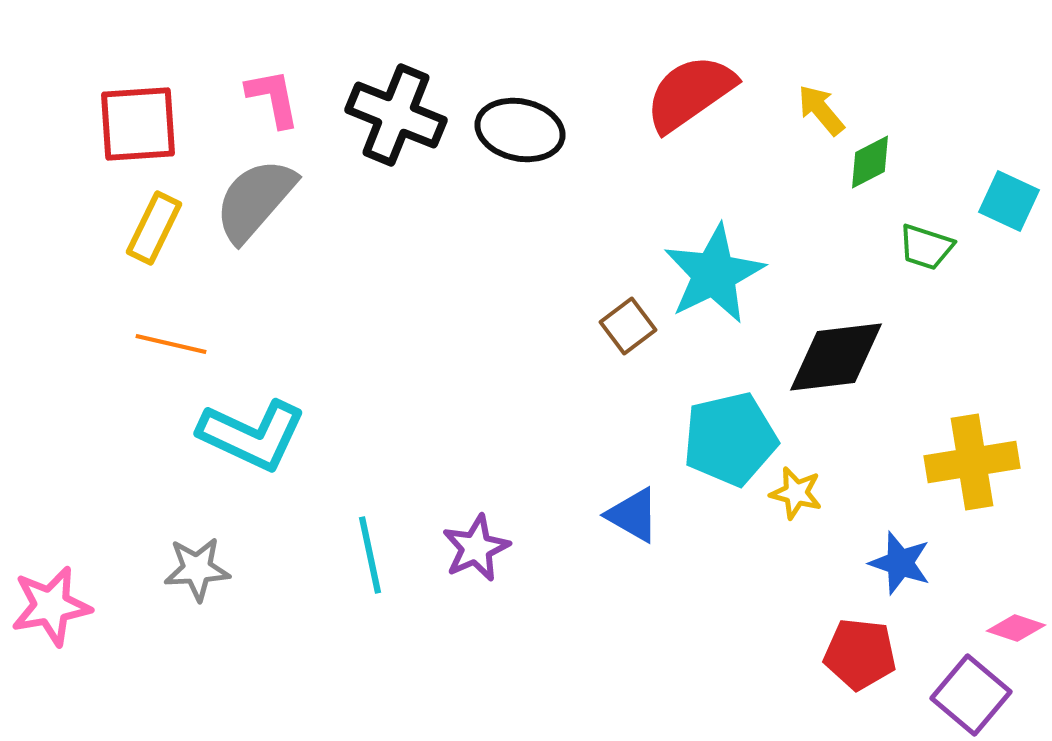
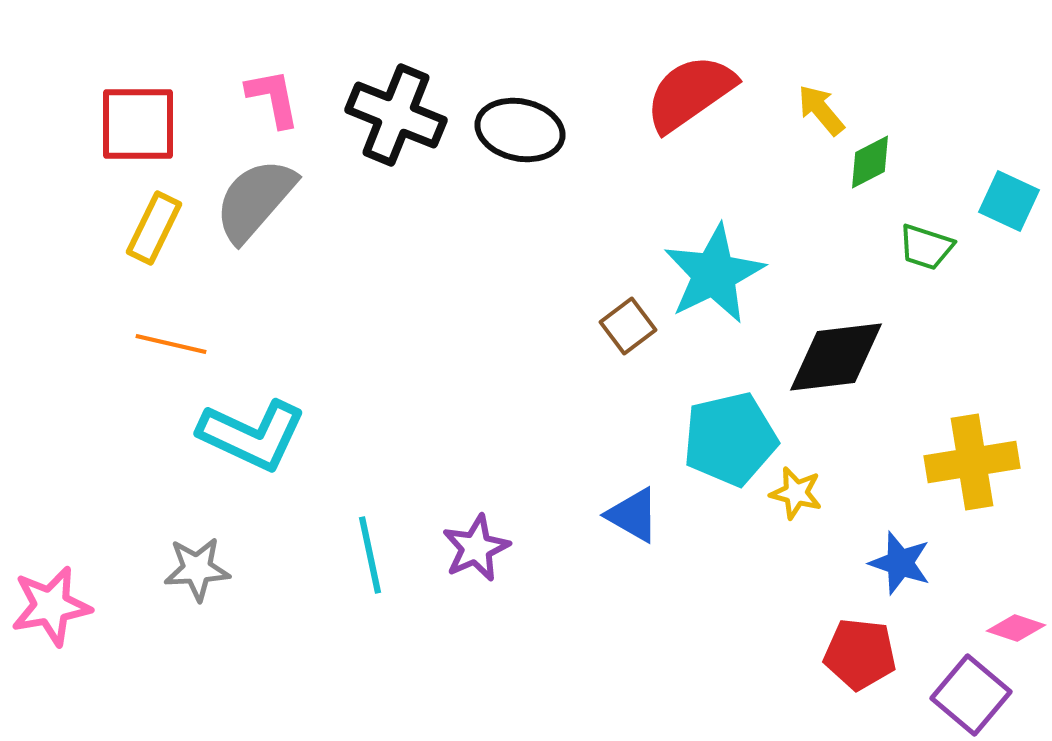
red square: rotated 4 degrees clockwise
